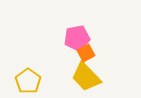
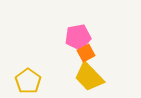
pink pentagon: moved 1 px right, 1 px up
yellow trapezoid: moved 3 px right
